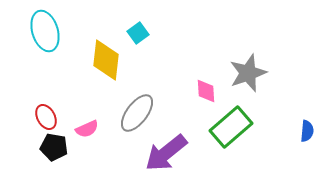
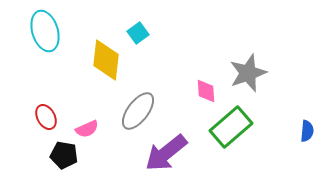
gray ellipse: moved 1 px right, 2 px up
black pentagon: moved 10 px right, 8 px down
